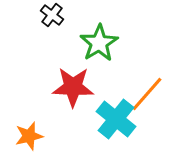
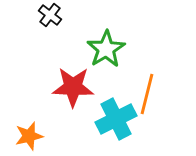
black cross: moved 2 px left
green star: moved 7 px right, 6 px down
orange line: rotated 27 degrees counterclockwise
cyan cross: rotated 24 degrees clockwise
